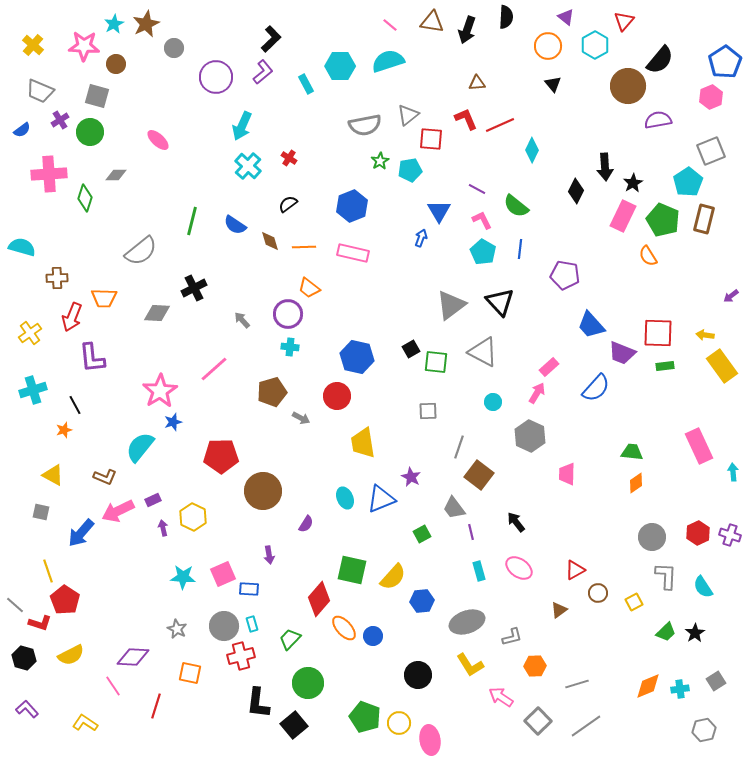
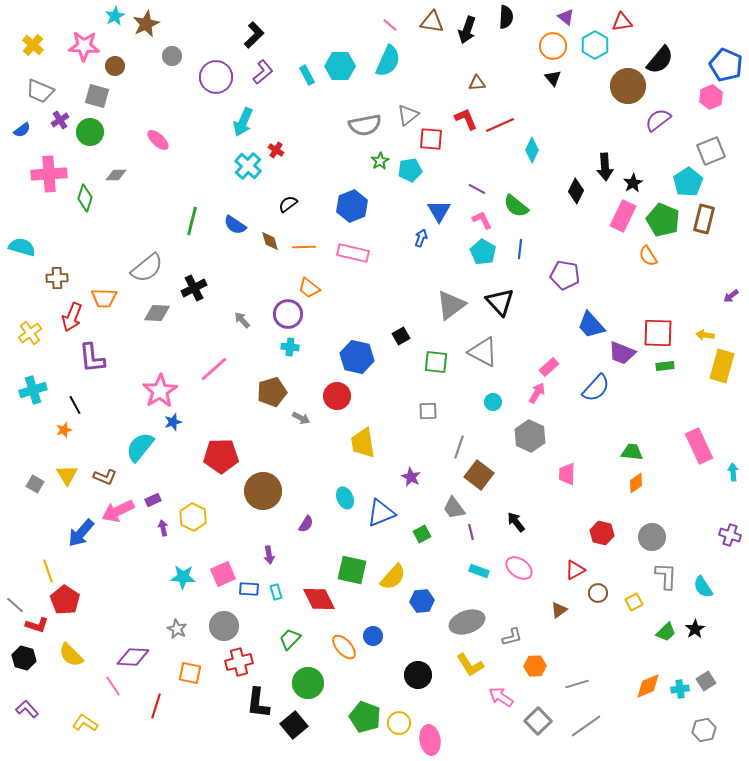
red triangle at (624, 21): moved 2 px left, 1 px down; rotated 40 degrees clockwise
cyan star at (114, 24): moved 1 px right, 8 px up
black L-shape at (271, 39): moved 17 px left, 4 px up
orange circle at (548, 46): moved 5 px right
gray circle at (174, 48): moved 2 px left, 8 px down
cyan semicircle at (388, 61): rotated 132 degrees clockwise
blue pentagon at (725, 62): moved 1 px right, 3 px down; rotated 16 degrees counterclockwise
brown circle at (116, 64): moved 1 px left, 2 px down
cyan rectangle at (306, 84): moved 1 px right, 9 px up
black triangle at (553, 84): moved 6 px up
purple semicircle at (658, 120): rotated 28 degrees counterclockwise
cyan arrow at (242, 126): moved 1 px right, 4 px up
red cross at (289, 158): moved 13 px left, 8 px up
gray semicircle at (141, 251): moved 6 px right, 17 px down
black square at (411, 349): moved 10 px left, 13 px up
yellow rectangle at (722, 366): rotated 52 degrees clockwise
yellow triangle at (53, 475): moved 14 px right; rotated 30 degrees clockwise
blue triangle at (381, 499): moved 14 px down
gray square at (41, 512): moved 6 px left, 28 px up; rotated 18 degrees clockwise
red hexagon at (698, 533): moved 96 px left; rotated 20 degrees counterclockwise
cyan rectangle at (479, 571): rotated 54 degrees counterclockwise
red diamond at (319, 599): rotated 68 degrees counterclockwise
red L-shape at (40, 623): moved 3 px left, 2 px down
cyan rectangle at (252, 624): moved 24 px right, 32 px up
orange ellipse at (344, 628): moved 19 px down
black star at (695, 633): moved 4 px up
yellow semicircle at (71, 655): rotated 72 degrees clockwise
red cross at (241, 656): moved 2 px left, 6 px down
gray square at (716, 681): moved 10 px left
